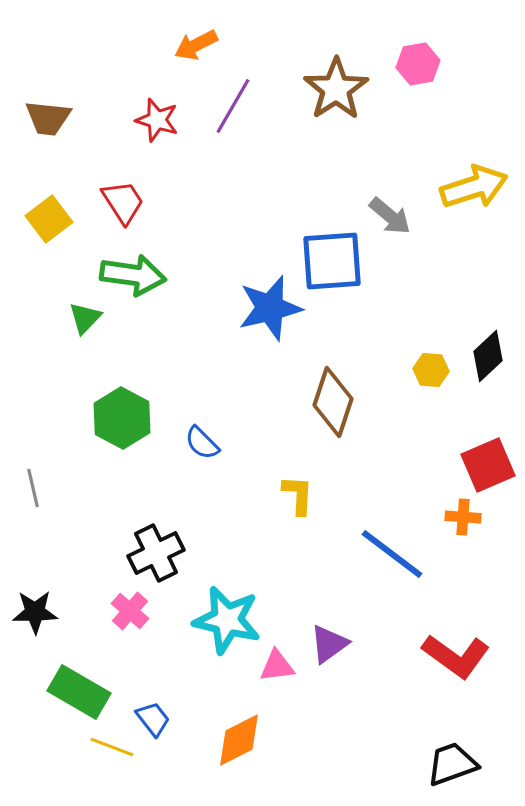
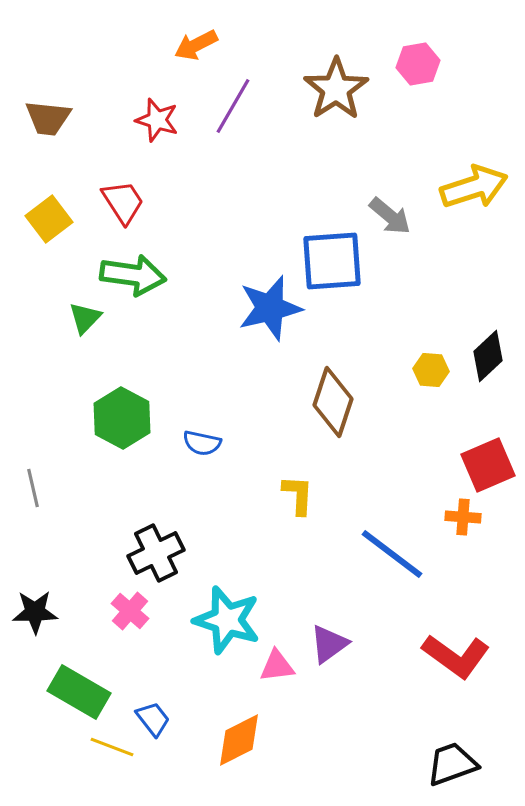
blue semicircle: rotated 33 degrees counterclockwise
cyan star: rotated 4 degrees clockwise
